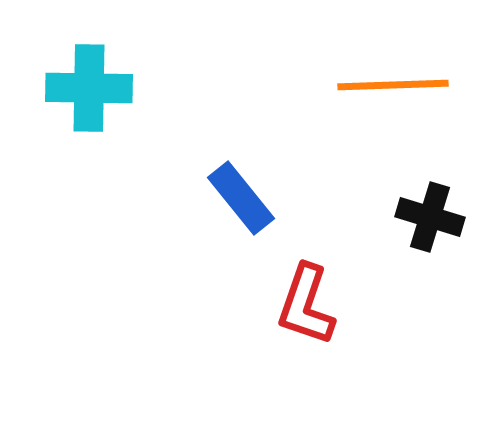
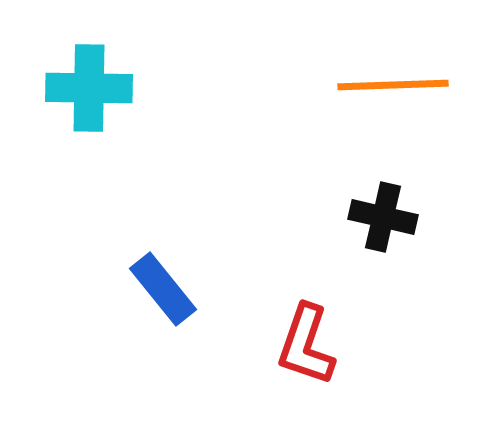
blue rectangle: moved 78 px left, 91 px down
black cross: moved 47 px left; rotated 4 degrees counterclockwise
red L-shape: moved 40 px down
